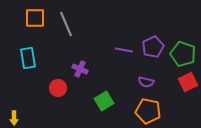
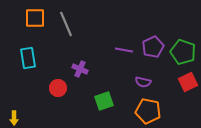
green pentagon: moved 2 px up
purple semicircle: moved 3 px left
green square: rotated 12 degrees clockwise
